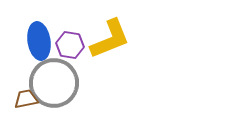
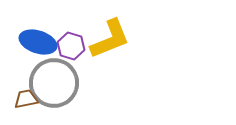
blue ellipse: moved 1 px left, 1 px down; rotated 63 degrees counterclockwise
purple hexagon: moved 1 px right, 1 px down; rotated 8 degrees clockwise
